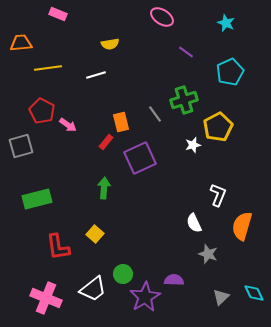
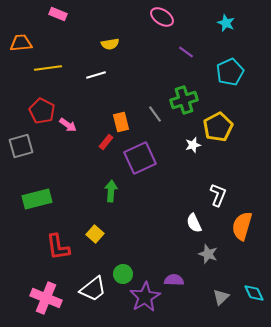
green arrow: moved 7 px right, 3 px down
